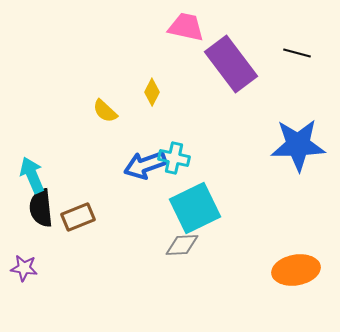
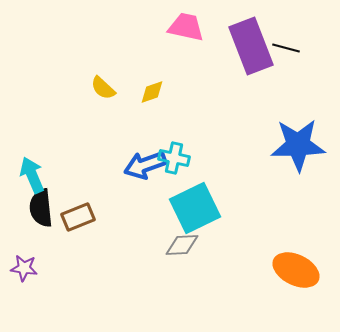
black line: moved 11 px left, 5 px up
purple rectangle: moved 20 px right, 18 px up; rotated 16 degrees clockwise
yellow diamond: rotated 44 degrees clockwise
yellow semicircle: moved 2 px left, 23 px up
orange ellipse: rotated 36 degrees clockwise
